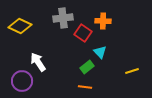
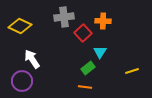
gray cross: moved 1 px right, 1 px up
red square: rotated 12 degrees clockwise
cyan triangle: rotated 16 degrees clockwise
white arrow: moved 6 px left, 3 px up
green rectangle: moved 1 px right, 1 px down
